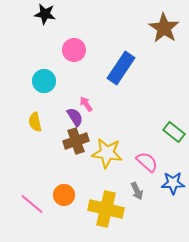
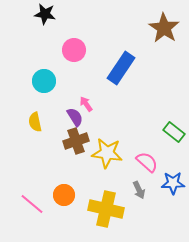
gray arrow: moved 2 px right, 1 px up
